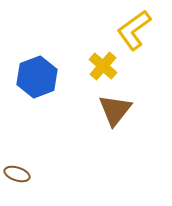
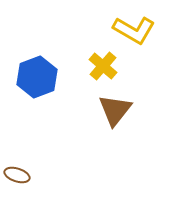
yellow L-shape: rotated 114 degrees counterclockwise
brown ellipse: moved 1 px down
